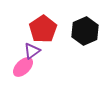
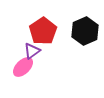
red pentagon: moved 2 px down
